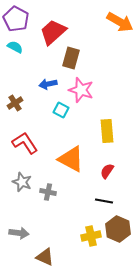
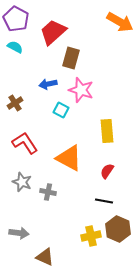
orange triangle: moved 2 px left, 1 px up
